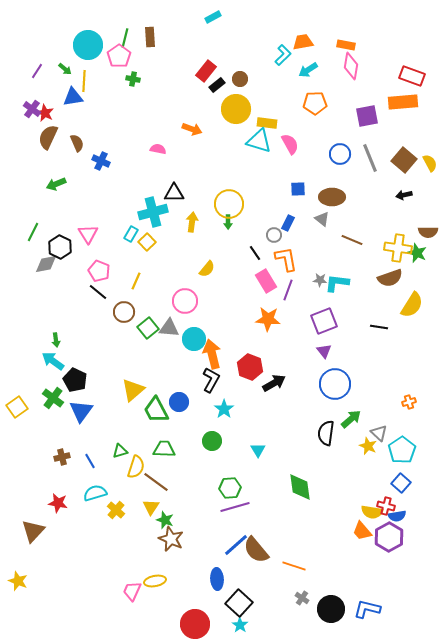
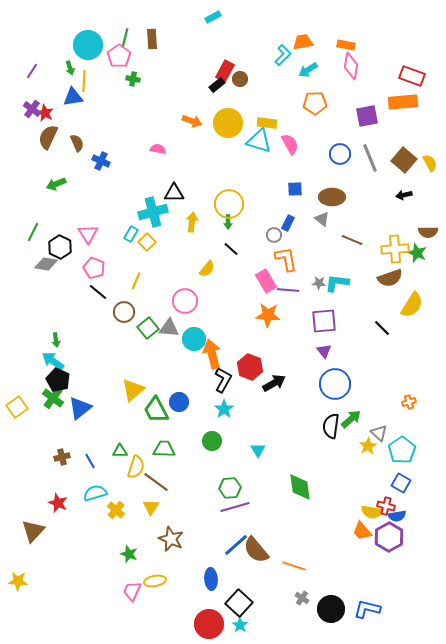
brown rectangle at (150, 37): moved 2 px right, 2 px down
green arrow at (65, 69): moved 5 px right, 1 px up; rotated 32 degrees clockwise
purple line at (37, 71): moved 5 px left
red rectangle at (206, 71): moved 19 px right; rotated 10 degrees counterclockwise
yellow circle at (236, 109): moved 8 px left, 14 px down
orange arrow at (192, 129): moved 8 px up
blue square at (298, 189): moved 3 px left
yellow cross at (398, 248): moved 3 px left, 1 px down; rotated 12 degrees counterclockwise
black line at (255, 253): moved 24 px left, 4 px up; rotated 14 degrees counterclockwise
gray diamond at (46, 264): rotated 20 degrees clockwise
pink pentagon at (99, 271): moved 5 px left, 3 px up
gray star at (320, 280): moved 1 px left, 3 px down
purple line at (288, 290): rotated 75 degrees clockwise
orange star at (268, 319): moved 4 px up
purple square at (324, 321): rotated 16 degrees clockwise
black line at (379, 327): moved 3 px right, 1 px down; rotated 36 degrees clockwise
black pentagon at (75, 380): moved 17 px left
black L-shape at (211, 380): moved 12 px right
blue triangle at (81, 411): moved 1 px left, 3 px up; rotated 15 degrees clockwise
black semicircle at (326, 433): moved 5 px right, 7 px up
yellow star at (368, 446): rotated 18 degrees clockwise
green triangle at (120, 451): rotated 14 degrees clockwise
blue square at (401, 483): rotated 12 degrees counterclockwise
red star at (58, 503): rotated 12 degrees clockwise
green star at (165, 520): moved 36 px left, 34 px down
blue ellipse at (217, 579): moved 6 px left
yellow star at (18, 581): rotated 18 degrees counterclockwise
red circle at (195, 624): moved 14 px right
